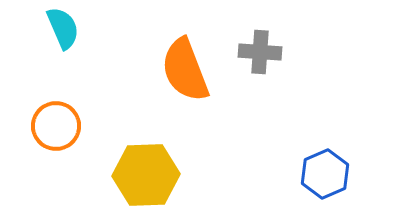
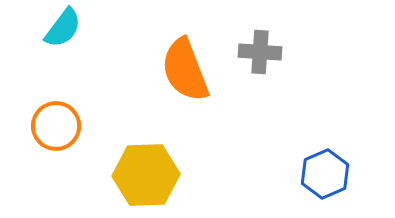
cyan semicircle: rotated 60 degrees clockwise
